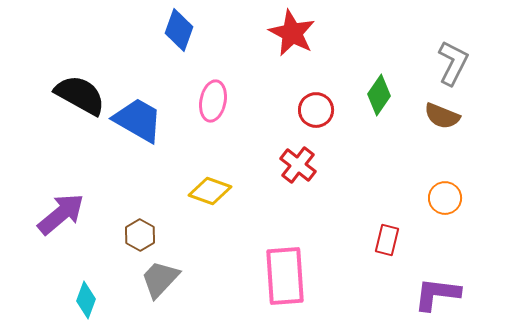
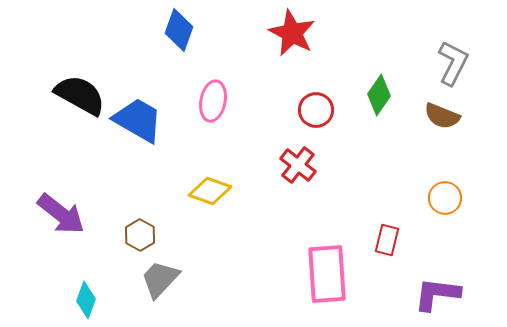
purple arrow: rotated 78 degrees clockwise
pink rectangle: moved 42 px right, 2 px up
